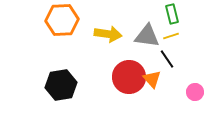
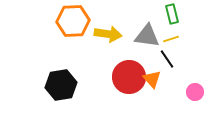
orange hexagon: moved 11 px right, 1 px down
yellow line: moved 3 px down
